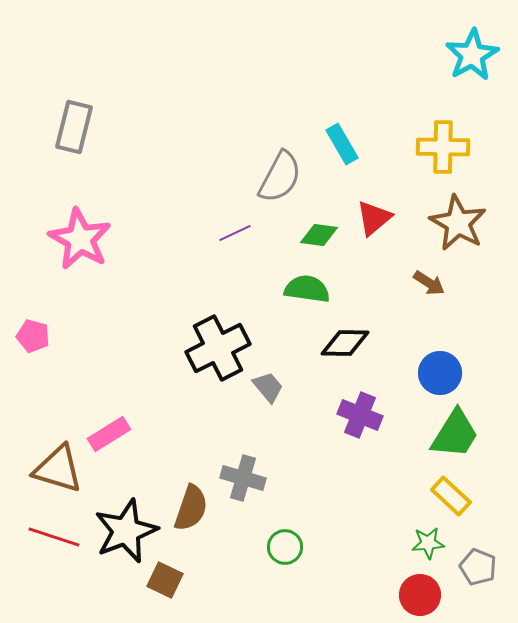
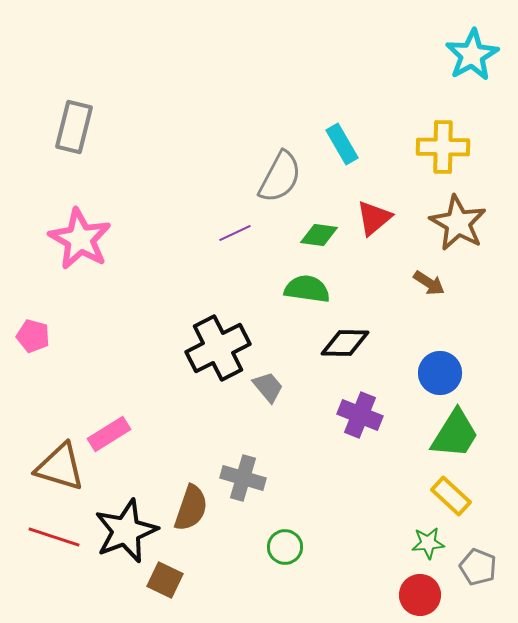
brown triangle: moved 2 px right, 2 px up
